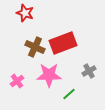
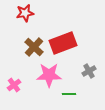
red star: rotated 30 degrees counterclockwise
brown cross: moved 1 px left; rotated 18 degrees clockwise
pink cross: moved 3 px left, 4 px down
green line: rotated 40 degrees clockwise
